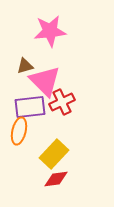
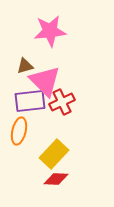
purple rectangle: moved 6 px up
red diamond: rotated 10 degrees clockwise
